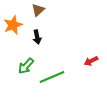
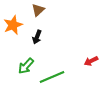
black arrow: rotated 32 degrees clockwise
